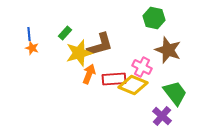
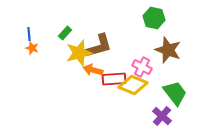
brown L-shape: moved 1 px left, 1 px down
orange arrow: moved 4 px right, 4 px up; rotated 96 degrees counterclockwise
